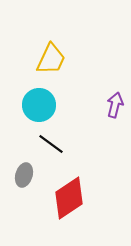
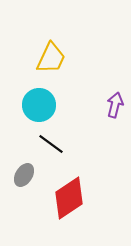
yellow trapezoid: moved 1 px up
gray ellipse: rotated 15 degrees clockwise
